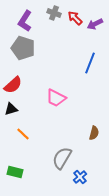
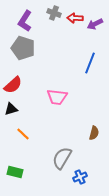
red arrow: rotated 42 degrees counterclockwise
pink trapezoid: moved 1 px right, 1 px up; rotated 20 degrees counterclockwise
blue cross: rotated 16 degrees clockwise
